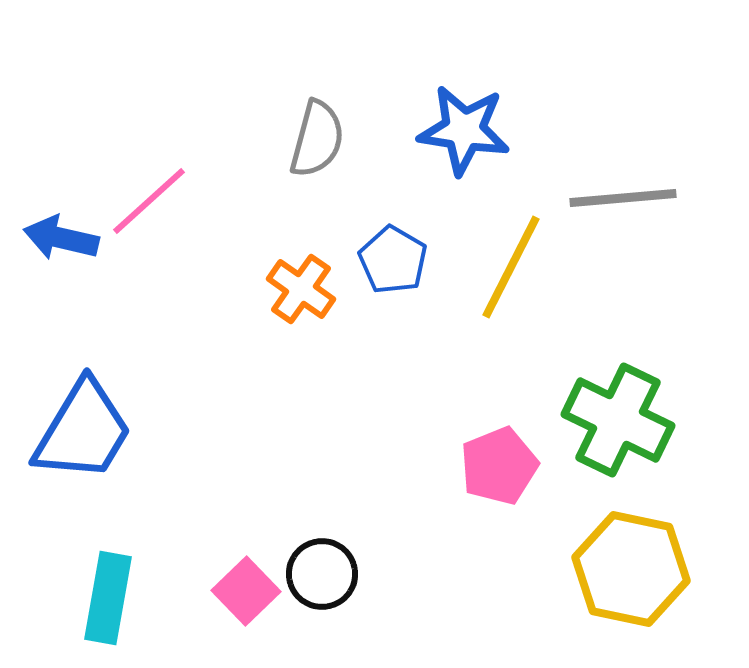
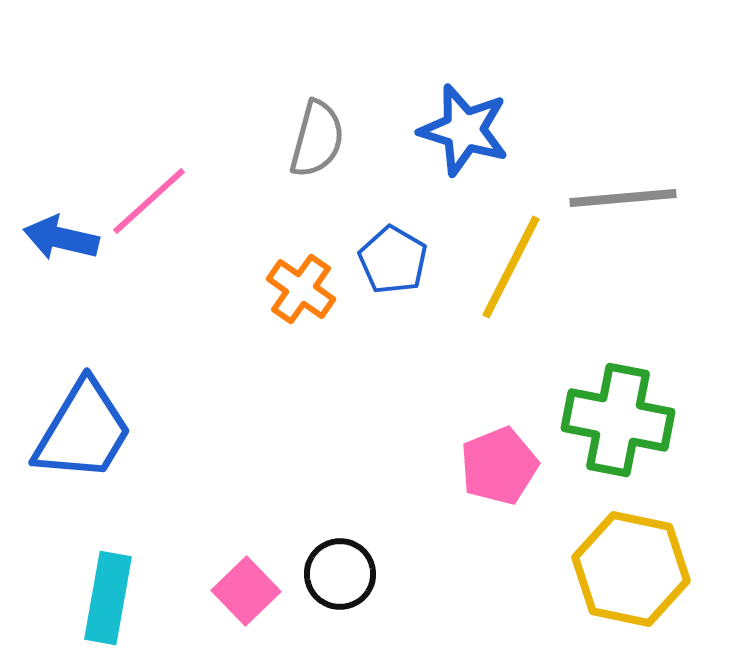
blue star: rotated 8 degrees clockwise
green cross: rotated 15 degrees counterclockwise
black circle: moved 18 px right
